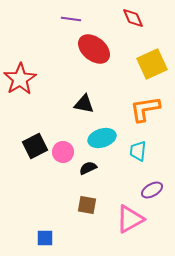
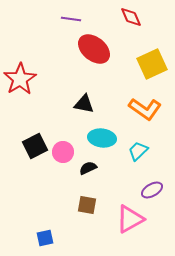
red diamond: moved 2 px left, 1 px up
orange L-shape: rotated 136 degrees counterclockwise
cyan ellipse: rotated 24 degrees clockwise
cyan trapezoid: rotated 40 degrees clockwise
blue square: rotated 12 degrees counterclockwise
